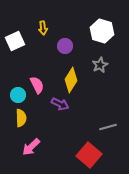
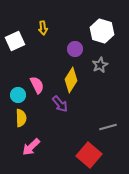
purple circle: moved 10 px right, 3 px down
purple arrow: rotated 24 degrees clockwise
